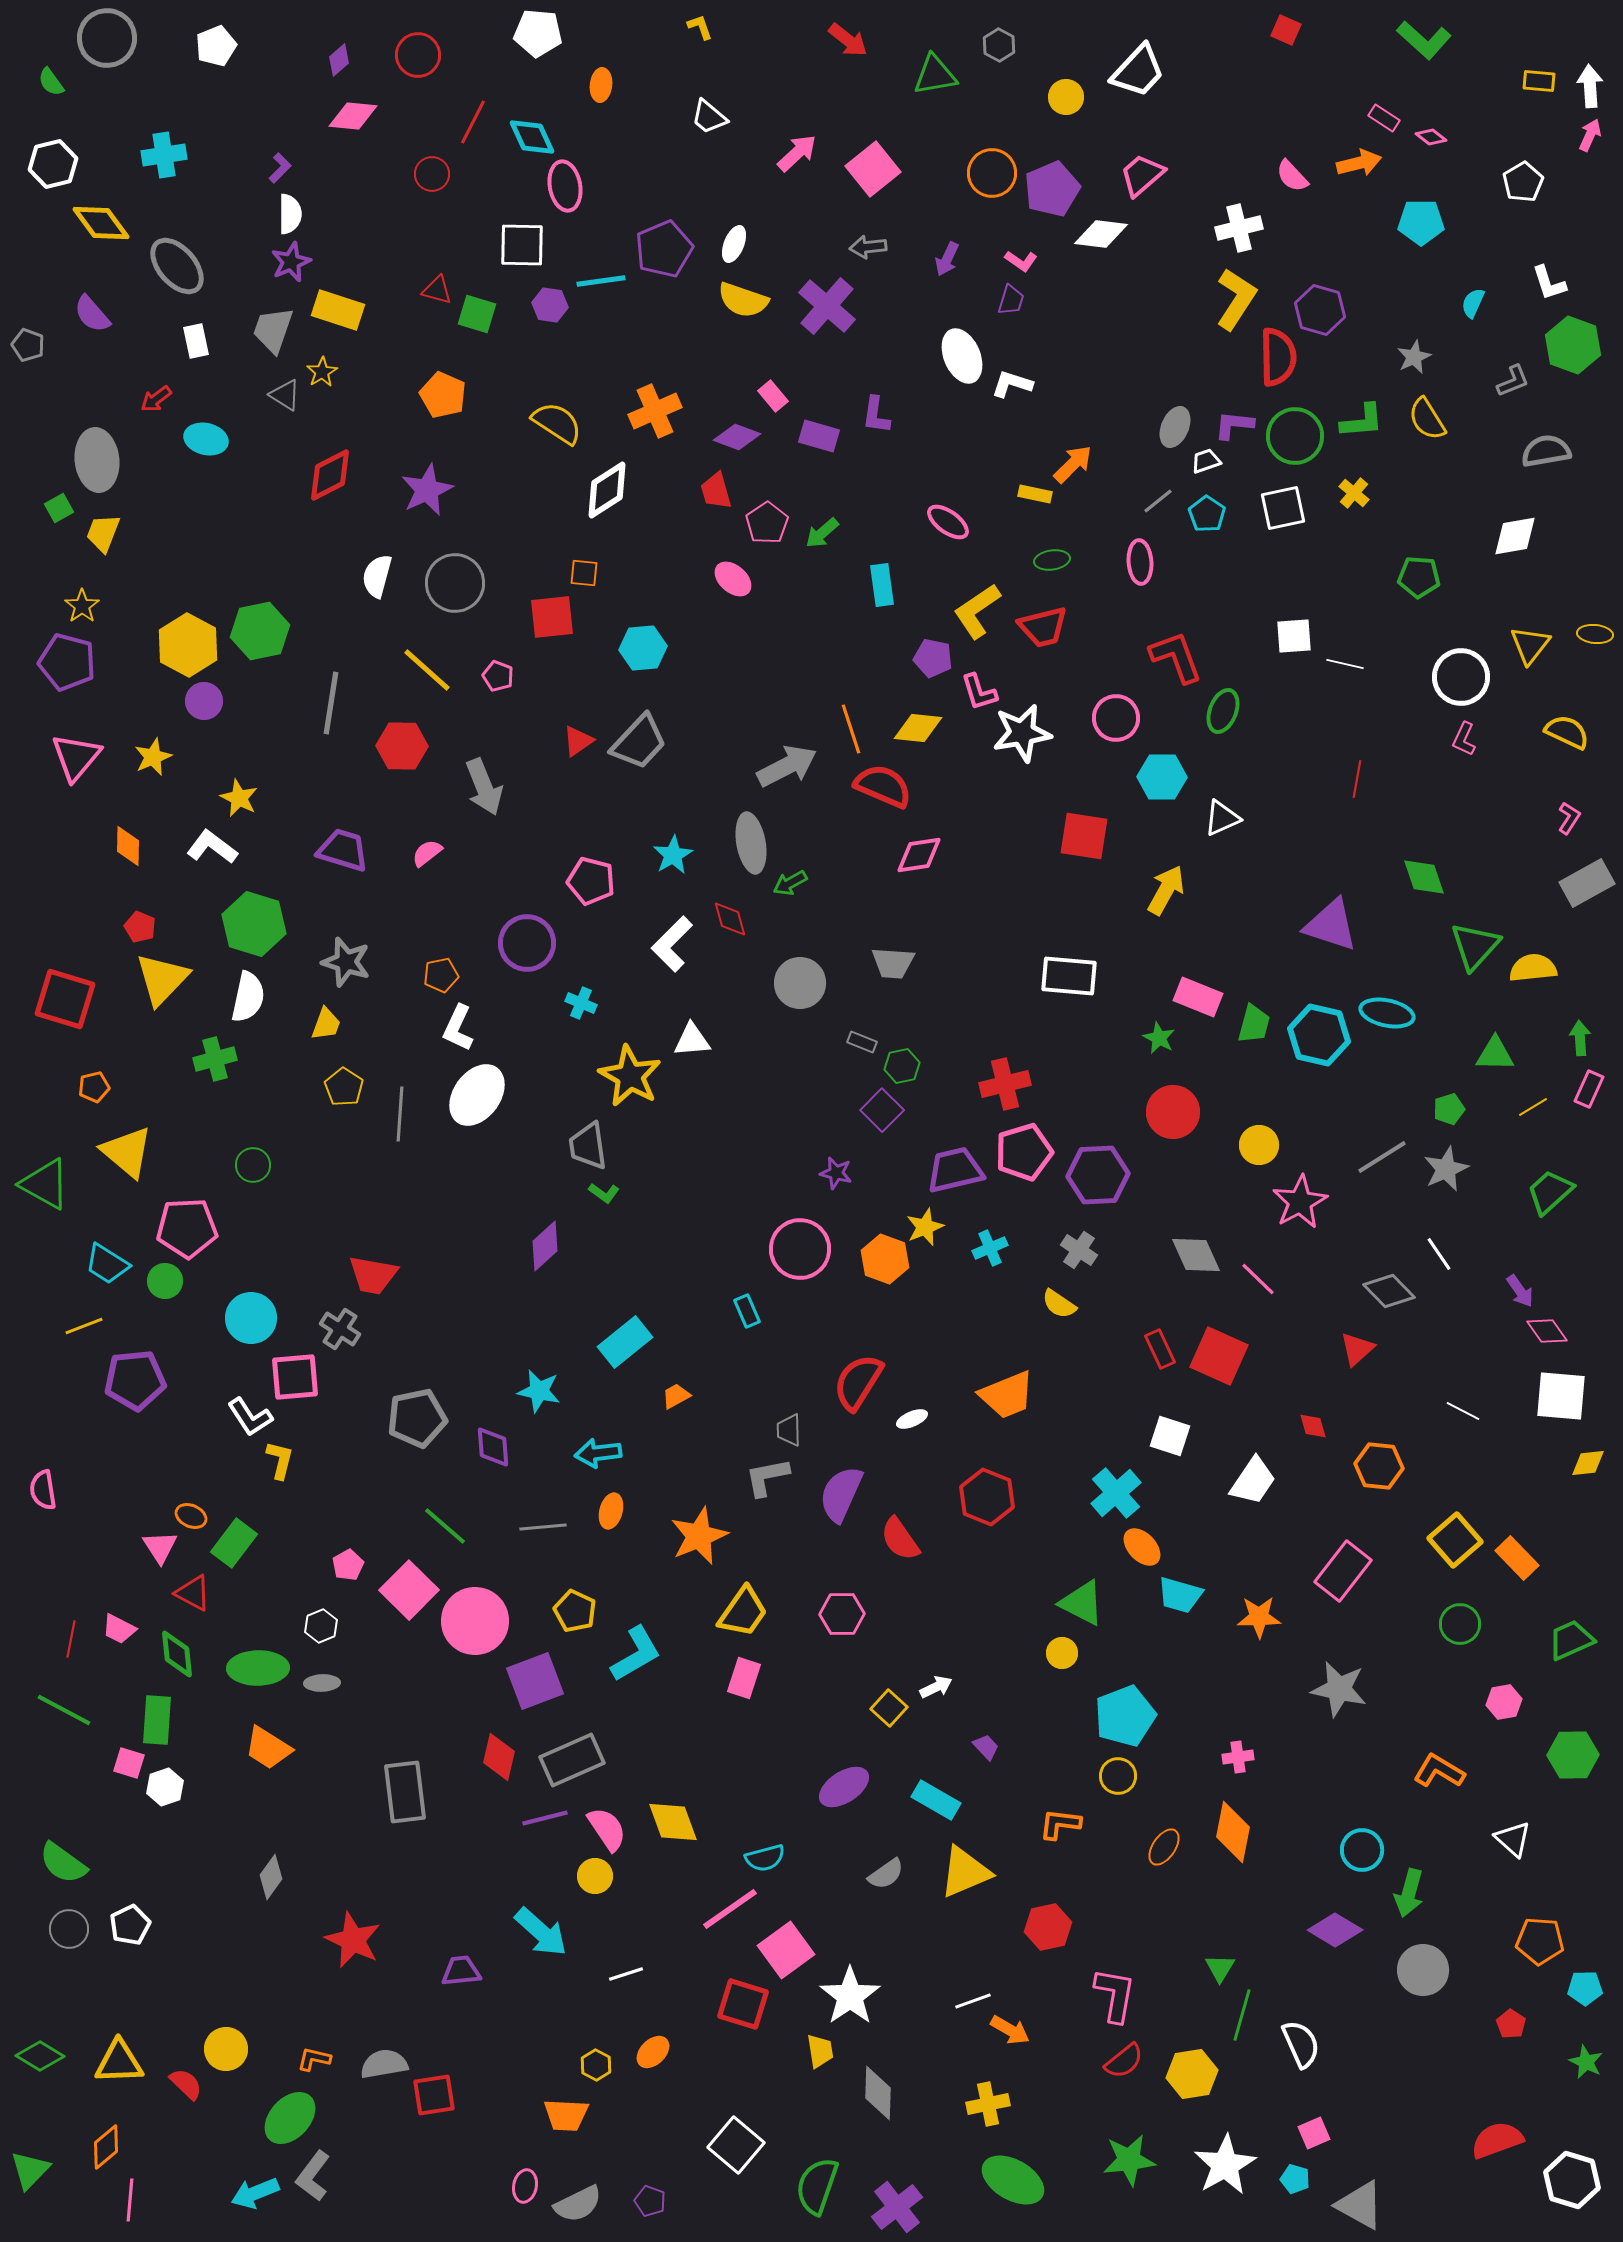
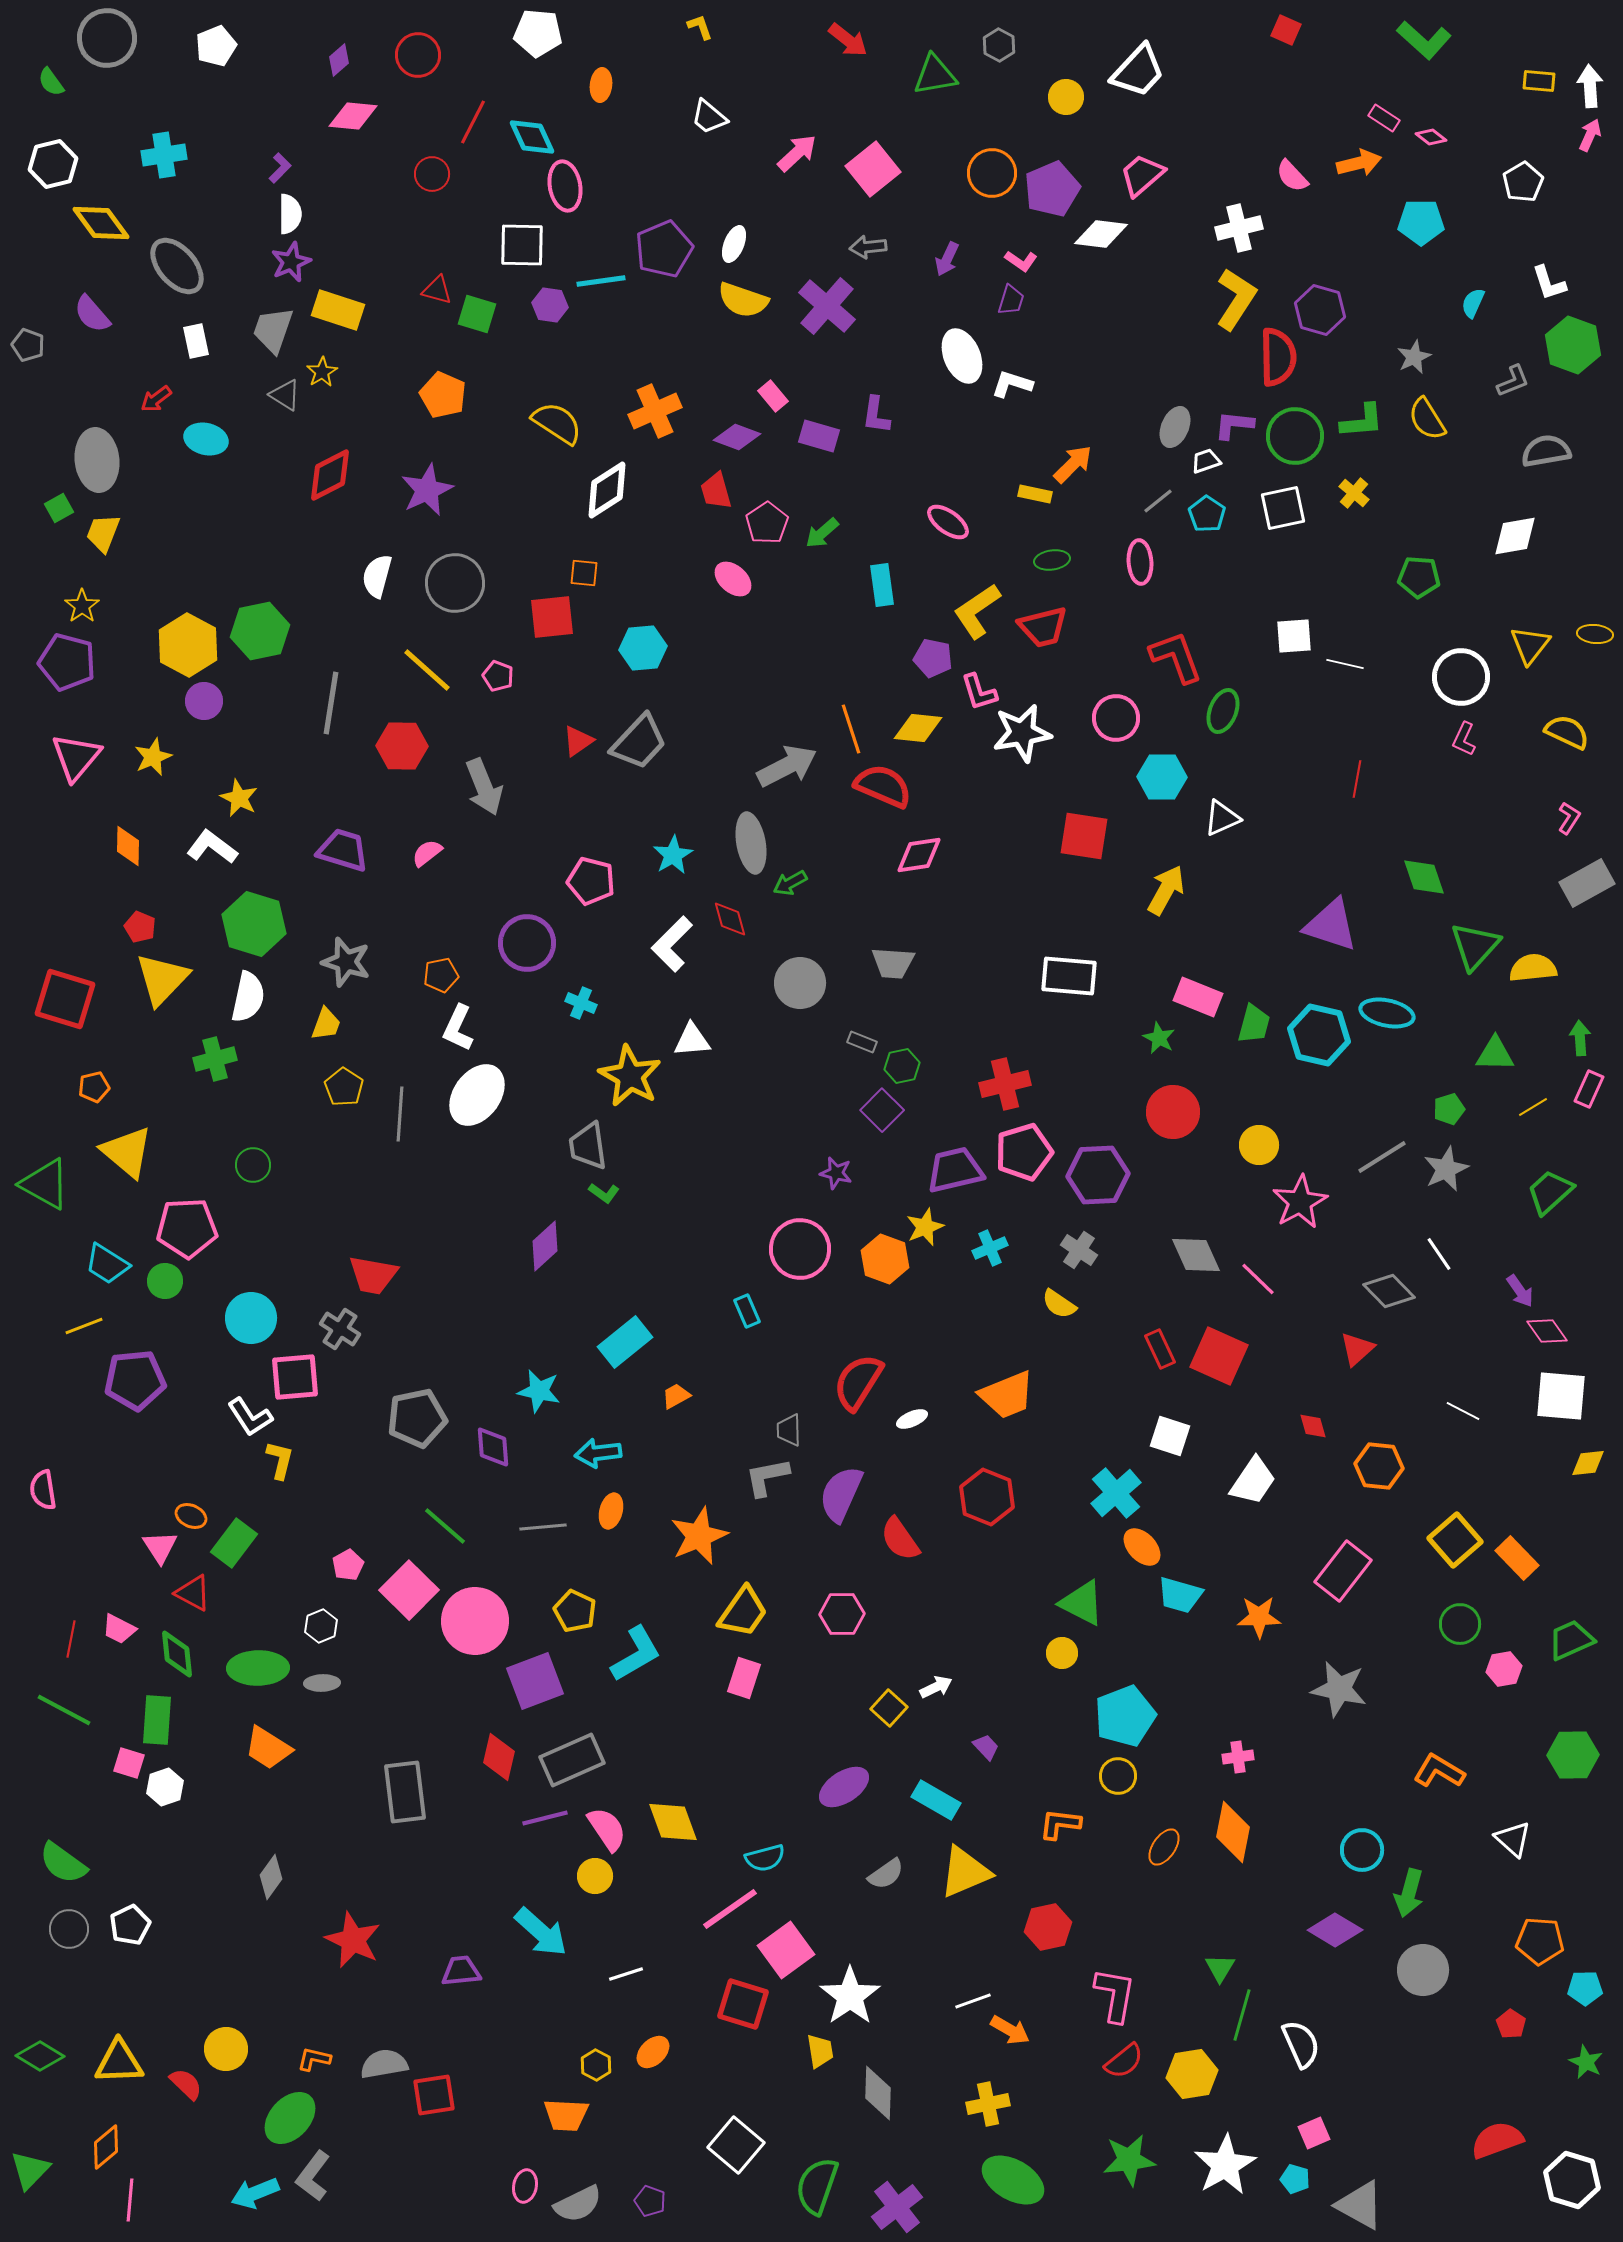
pink hexagon at (1504, 1702): moved 33 px up
